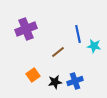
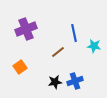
blue line: moved 4 px left, 1 px up
orange square: moved 13 px left, 8 px up
